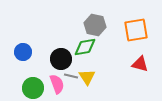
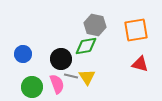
green diamond: moved 1 px right, 1 px up
blue circle: moved 2 px down
green circle: moved 1 px left, 1 px up
